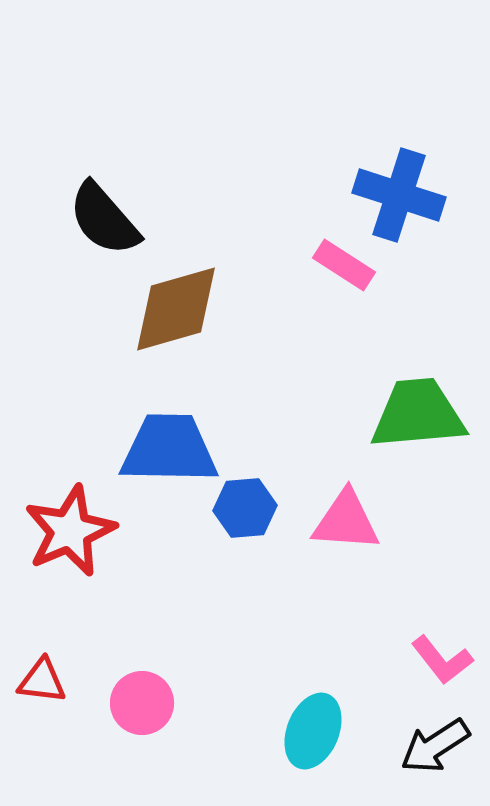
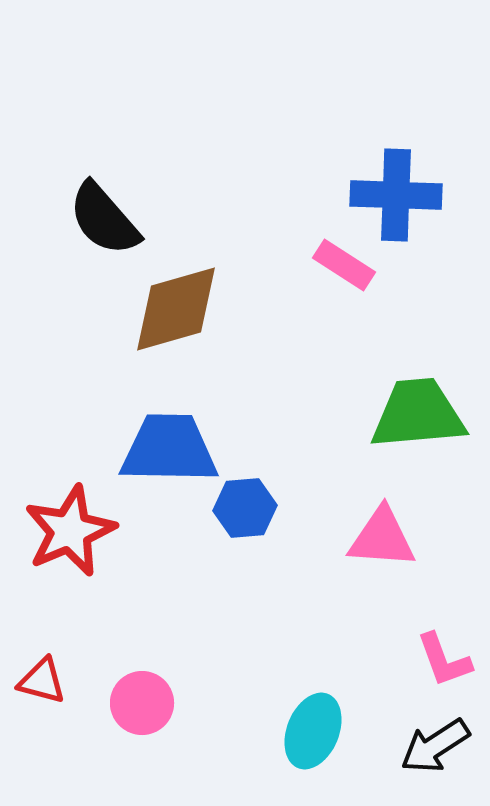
blue cross: moved 3 px left; rotated 16 degrees counterclockwise
pink triangle: moved 36 px right, 17 px down
pink L-shape: moved 2 px right; rotated 18 degrees clockwise
red triangle: rotated 8 degrees clockwise
